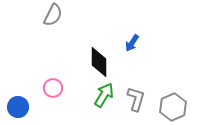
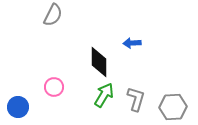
blue arrow: rotated 54 degrees clockwise
pink circle: moved 1 px right, 1 px up
gray hexagon: rotated 20 degrees clockwise
